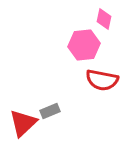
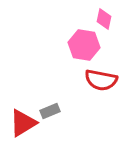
pink hexagon: rotated 16 degrees clockwise
red semicircle: moved 1 px left
red triangle: rotated 12 degrees clockwise
